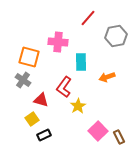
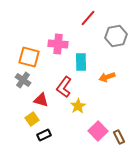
pink cross: moved 2 px down
